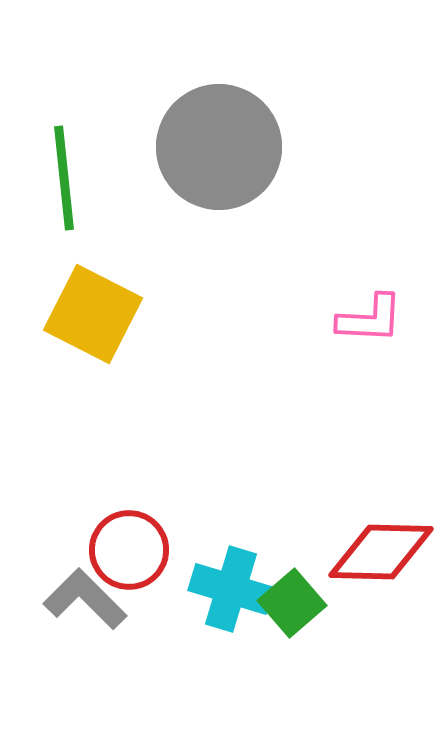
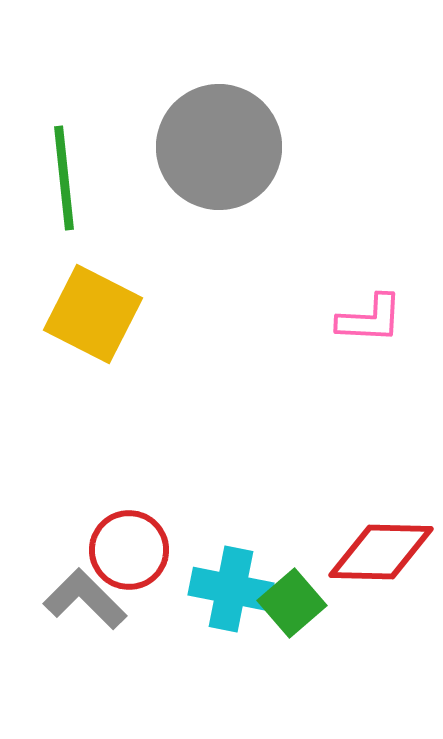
cyan cross: rotated 6 degrees counterclockwise
